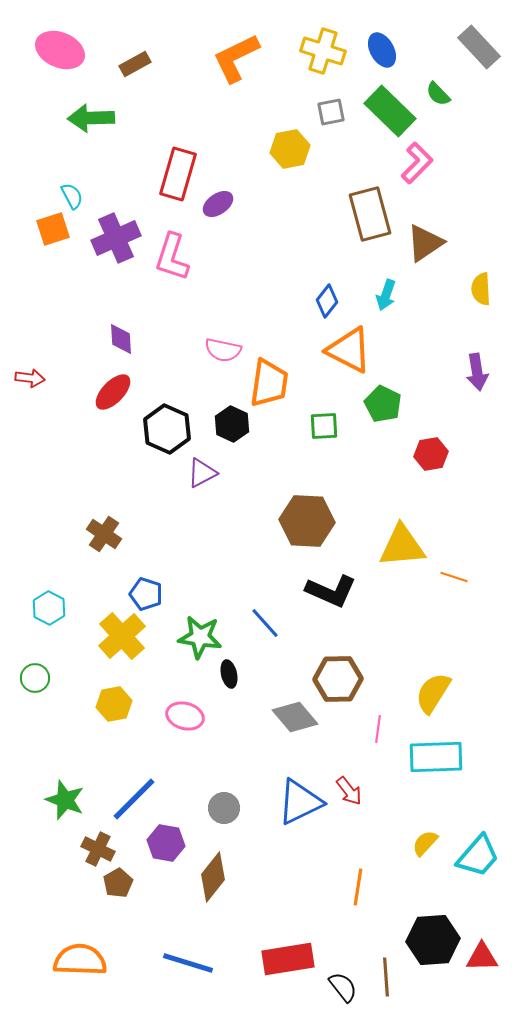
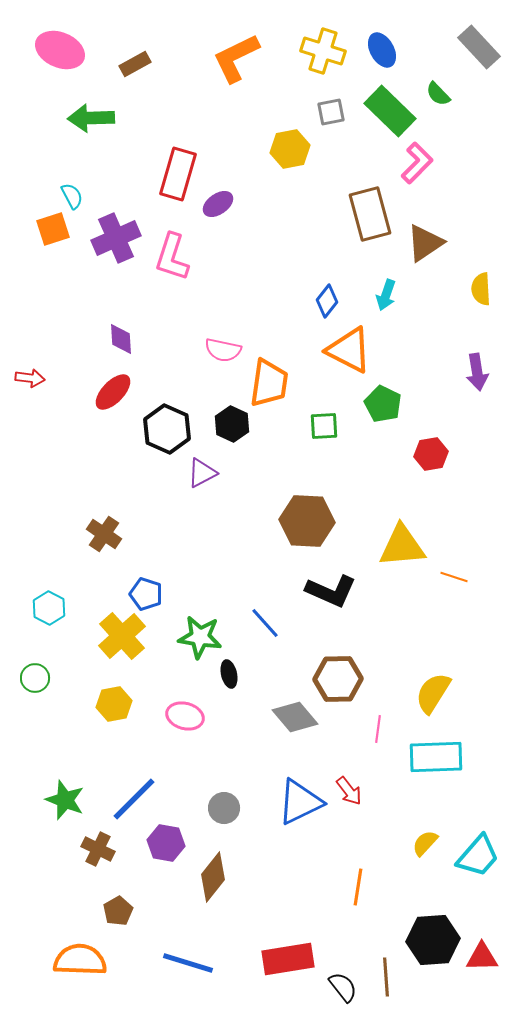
brown pentagon at (118, 883): moved 28 px down
